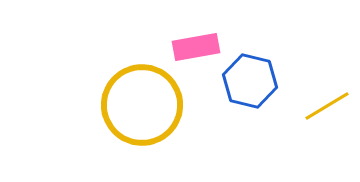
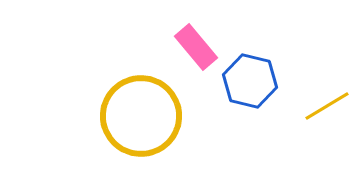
pink rectangle: rotated 60 degrees clockwise
yellow circle: moved 1 px left, 11 px down
